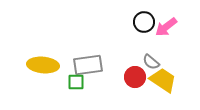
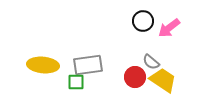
black circle: moved 1 px left, 1 px up
pink arrow: moved 3 px right, 1 px down
